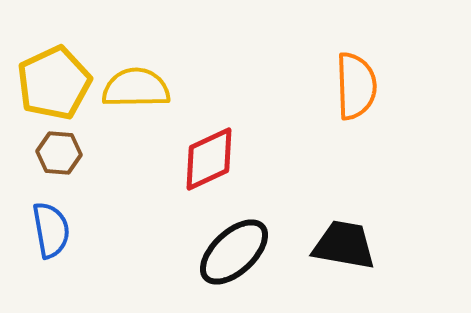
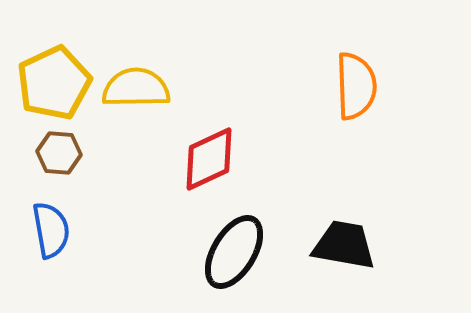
black ellipse: rotated 16 degrees counterclockwise
